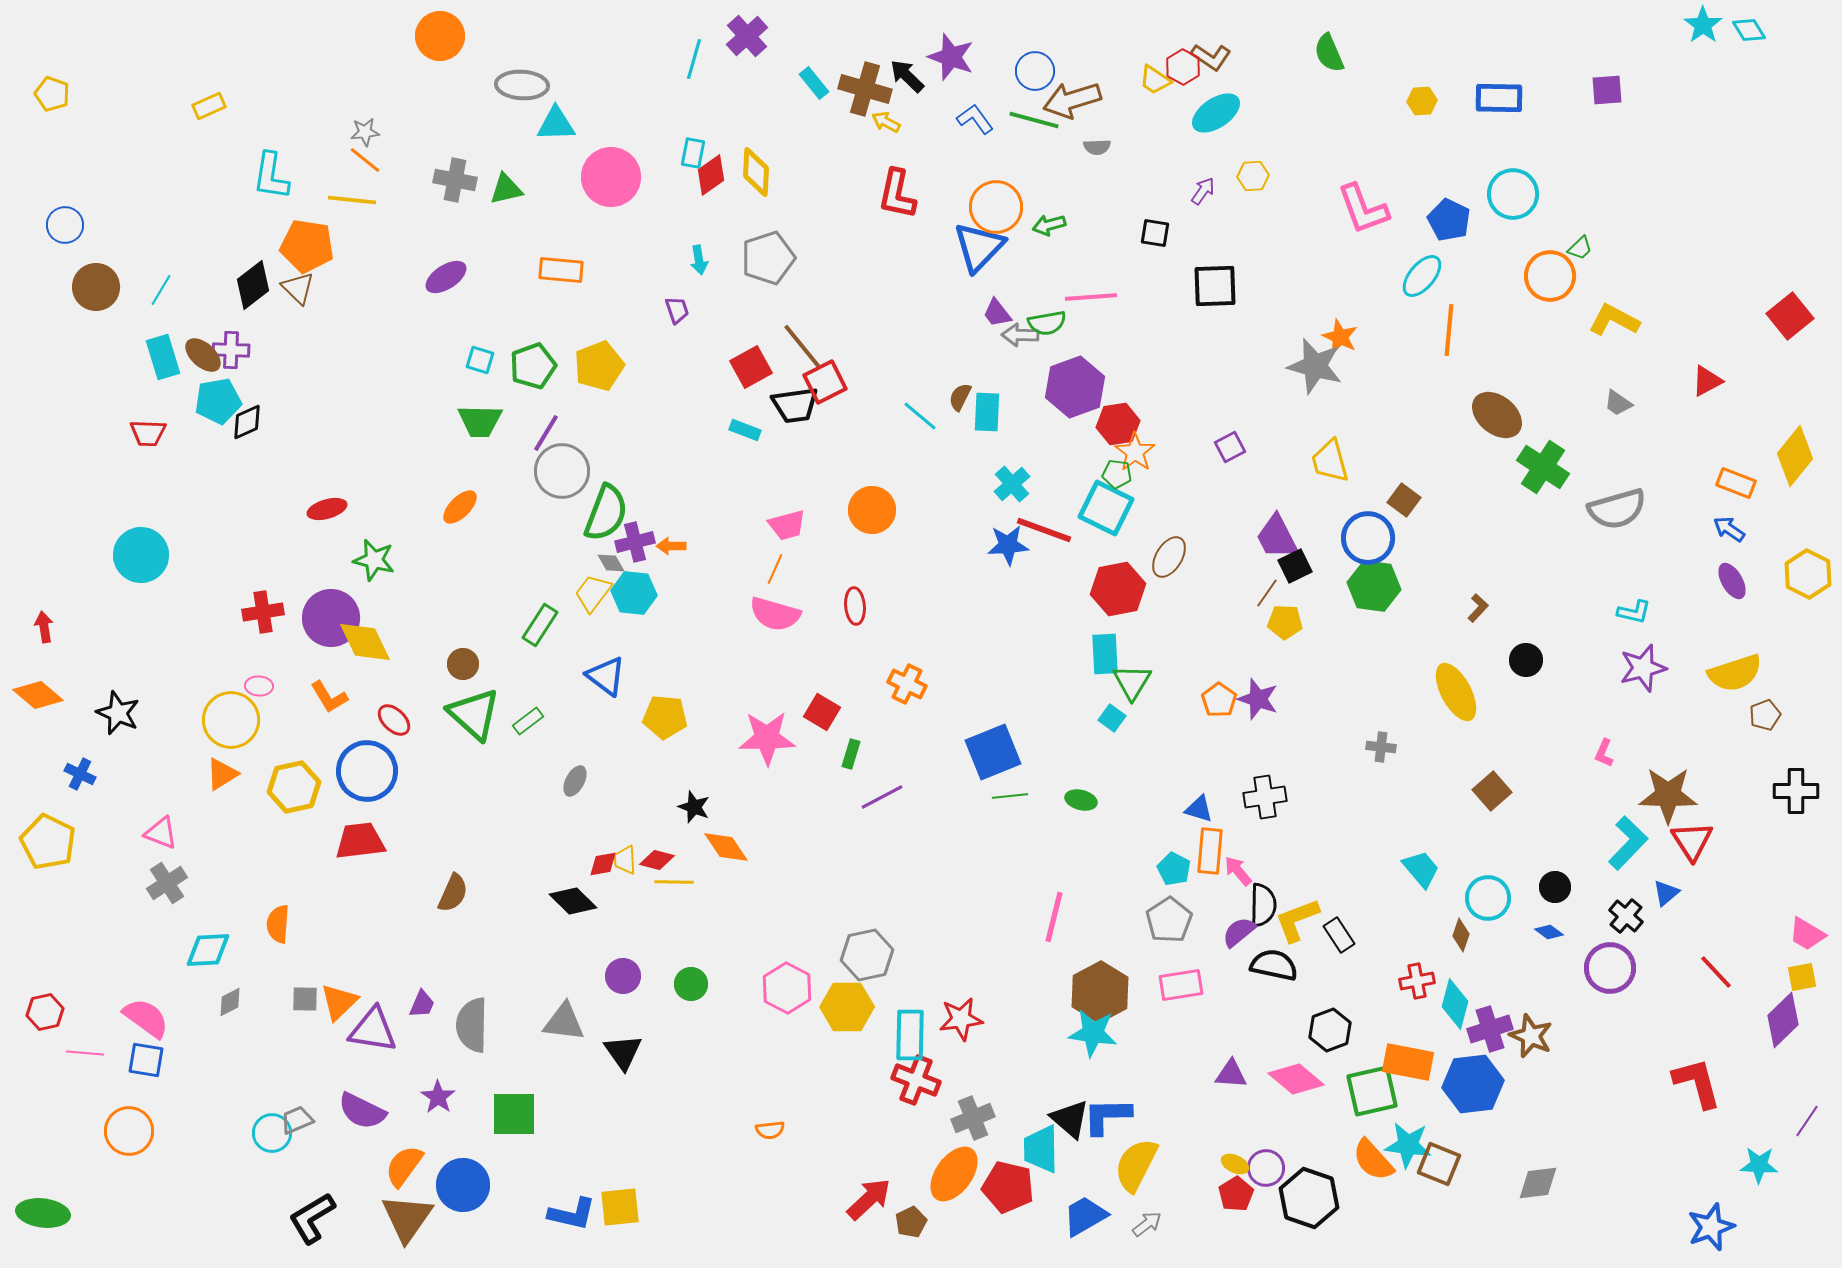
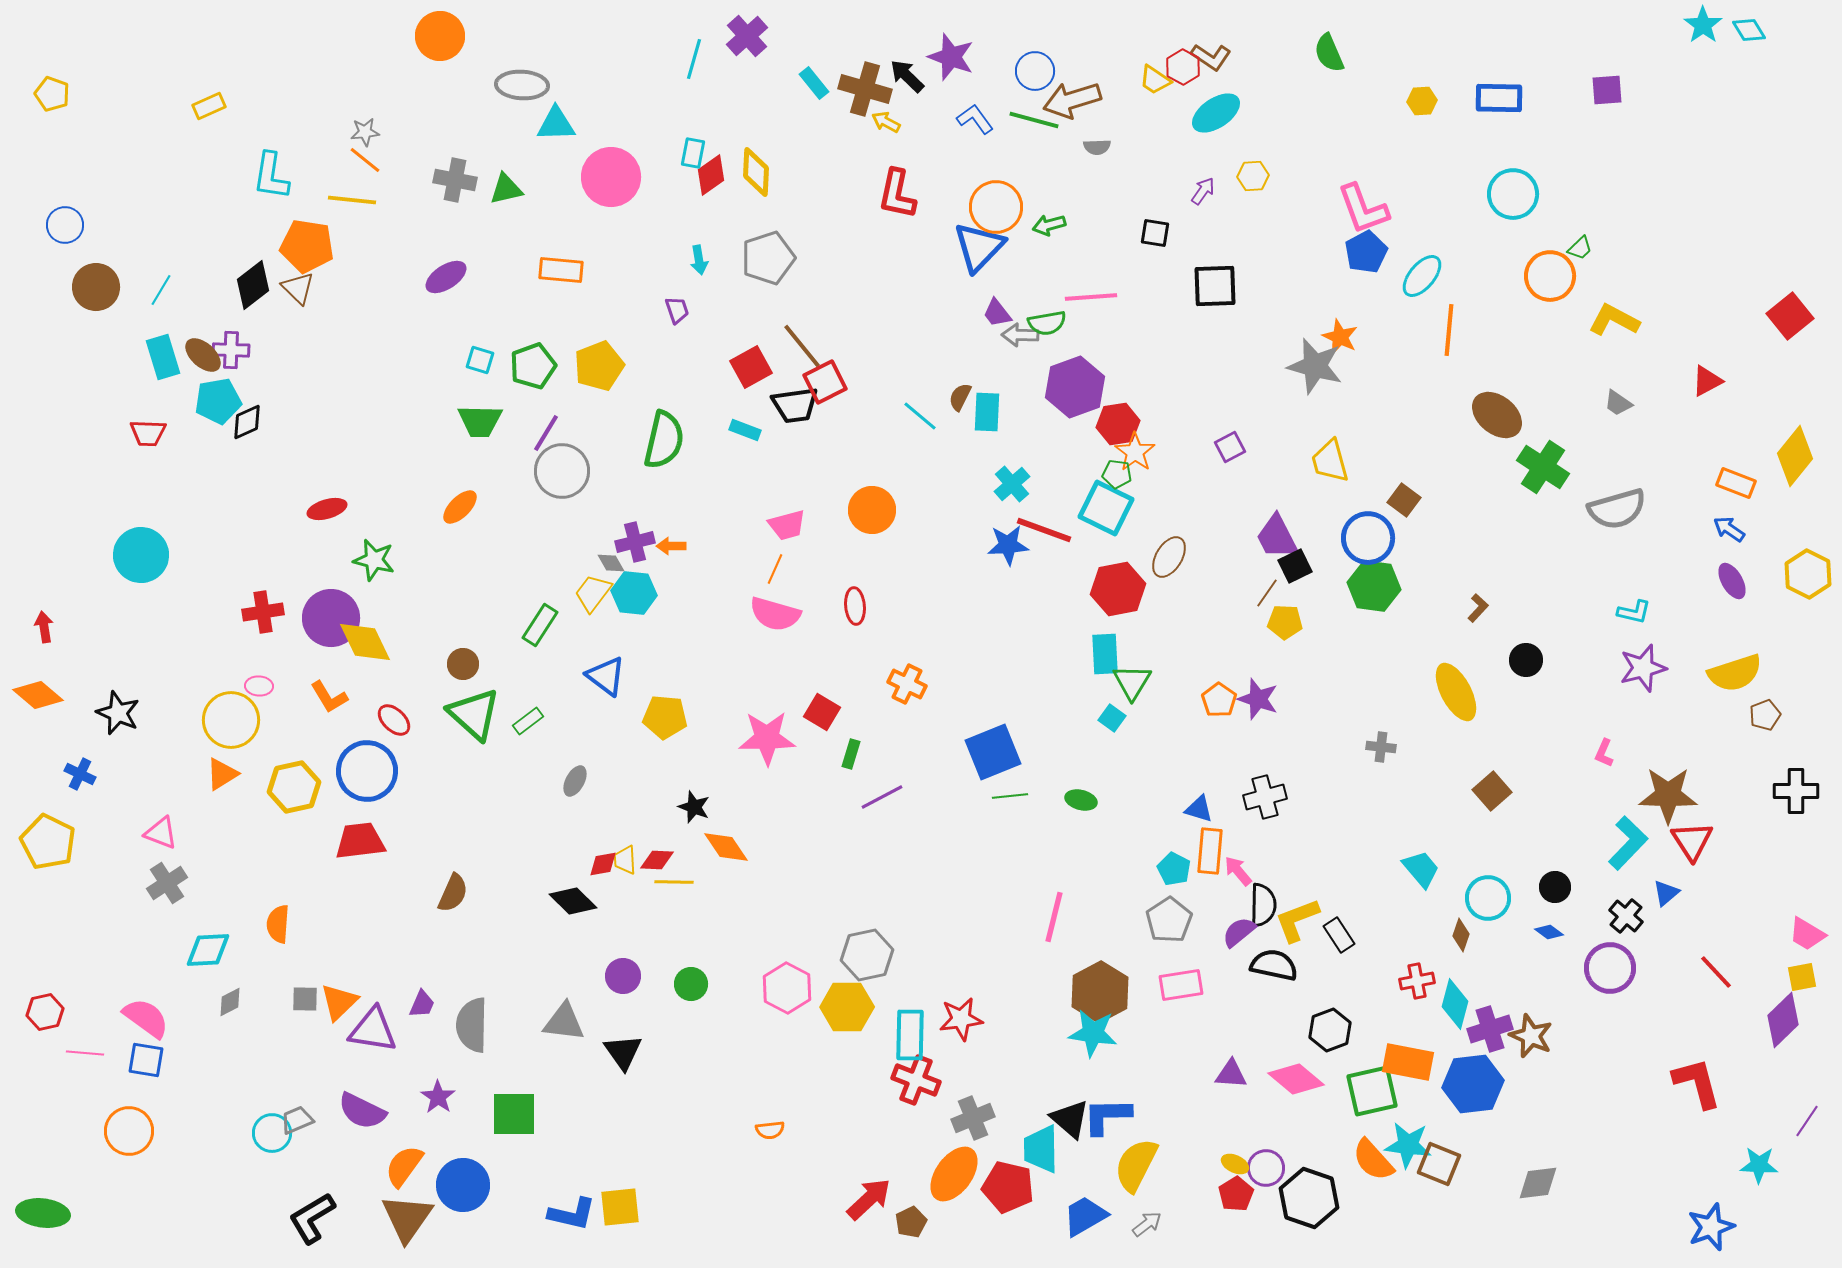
blue pentagon at (1449, 220): moved 83 px left, 32 px down; rotated 18 degrees clockwise
green semicircle at (606, 513): moved 58 px right, 73 px up; rotated 8 degrees counterclockwise
black cross at (1265, 797): rotated 6 degrees counterclockwise
red diamond at (657, 860): rotated 12 degrees counterclockwise
